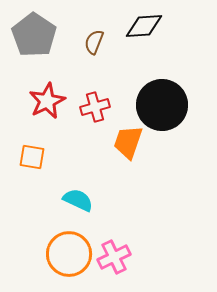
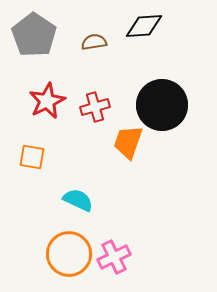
brown semicircle: rotated 60 degrees clockwise
